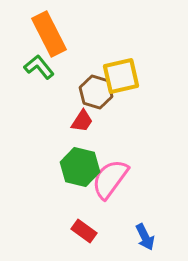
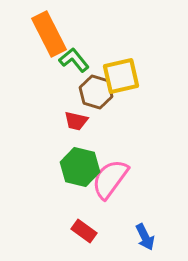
green L-shape: moved 35 px right, 7 px up
red trapezoid: moved 6 px left; rotated 70 degrees clockwise
